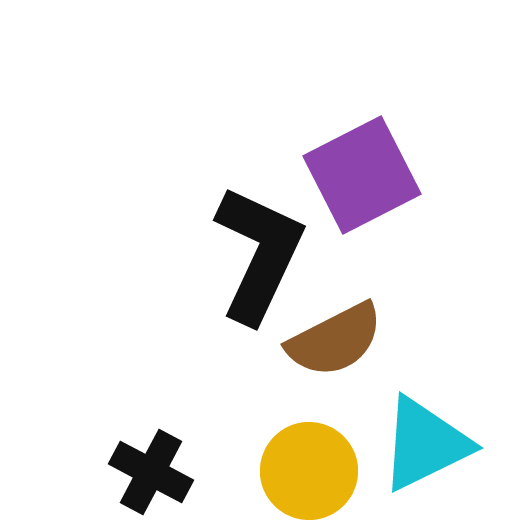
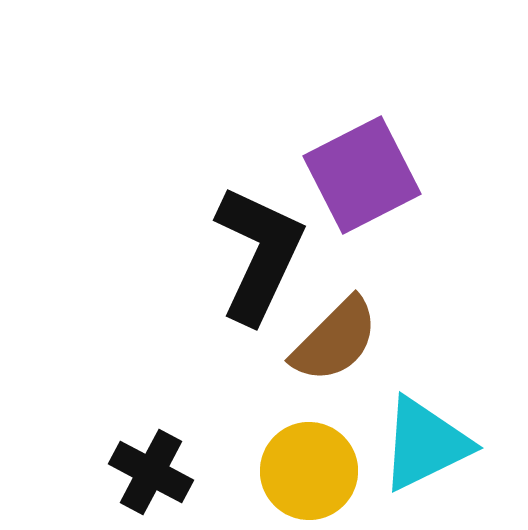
brown semicircle: rotated 18 degrees counterclockwise
